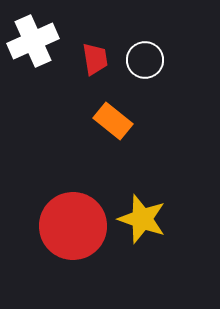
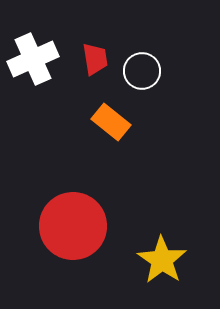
white cross: moved 18 px down
white circle: moved 3 px left, 11 px down
orange rectangle: moved 2 px left, 1 px down
yellow star: moved 20 px right, 41 px down; rotated 15 degrees clockwise
